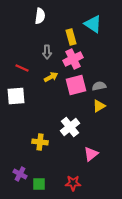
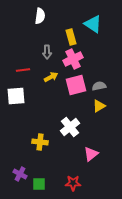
red line: moved 1 px right, 2 px down; rotated 32 degrees counterclockwise
